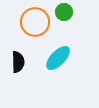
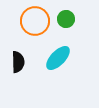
green circle: moved 2 px right, 7 px down
orange circle: moved 1 px up
